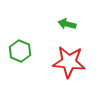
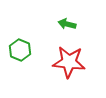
green hexagon: moved 1 px up
